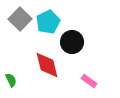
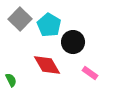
cyan pentagon: moved 1 px right, 3 px down; rotated 15 degrees counterclockwise
black circle: moved 1 px right
red diamond: rotated 16 degrees counterclockwise
pink rectangle: moved 1 px right, 8 px up
